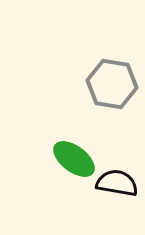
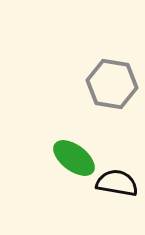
green ellipse: moved 1 px up
